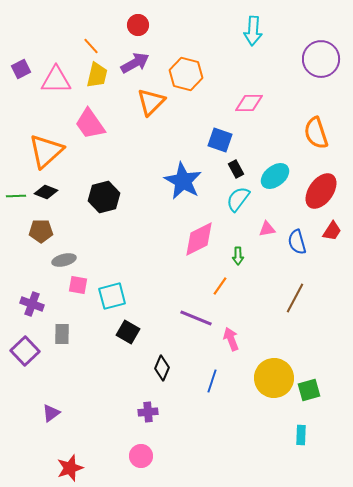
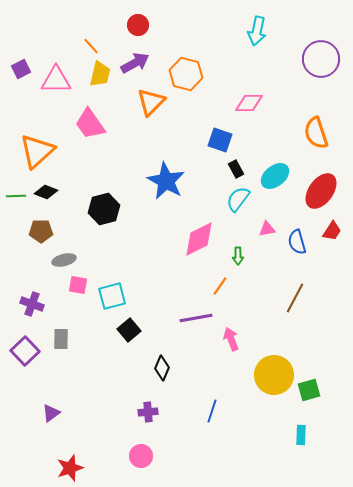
cyan arrow at (253, 31): moved 4 px right; rotated 8 degrees clockwise
yellow trapezoid at (97, 75): moved 3 px right, 1 px up
orange triangle at (46, 151): moved 9 px left
blue star at (183, 181): moved 17 px left
black hexagon at (104, 197): moved 12 px down
purple line at (196, 318): rotated 32 degrees counterclockwise
black square at (128, 332): moved 1 px right, 2 px up; rotated 20 degrees clockwise
gray rectangle at (62, 334): moved 1 px left, 5 px down
yellow circle at (274, 378): moved 3 px up
blue line at (212, 381): moved 30 px down
